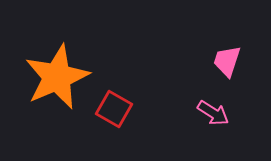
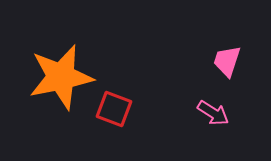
orange star: moved 4 px right; rotated 12 degrees clockwise
red square: rotated 9 degrees counterclockwise
